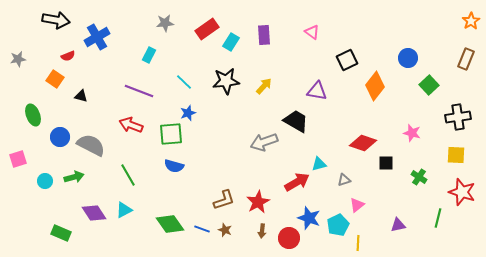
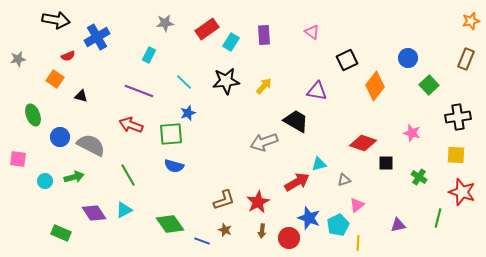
orange star at (471, 21): rotated 18 degrees clockwise
pink square at (18, 159): rotated 24 degrees clockwise
blue line at (202, 229): moved 12 px down
